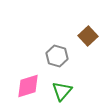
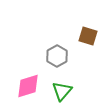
brown square: rotated 30 degrees counterclockwise
gray hexagon: rotated 15 degrees clockwise
